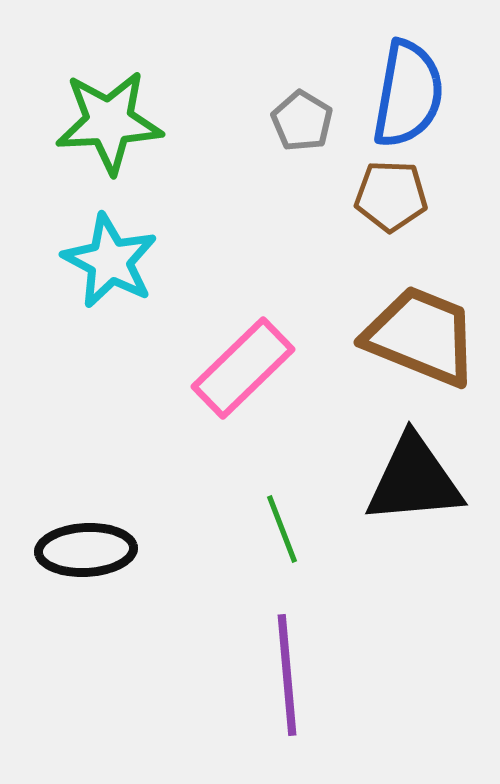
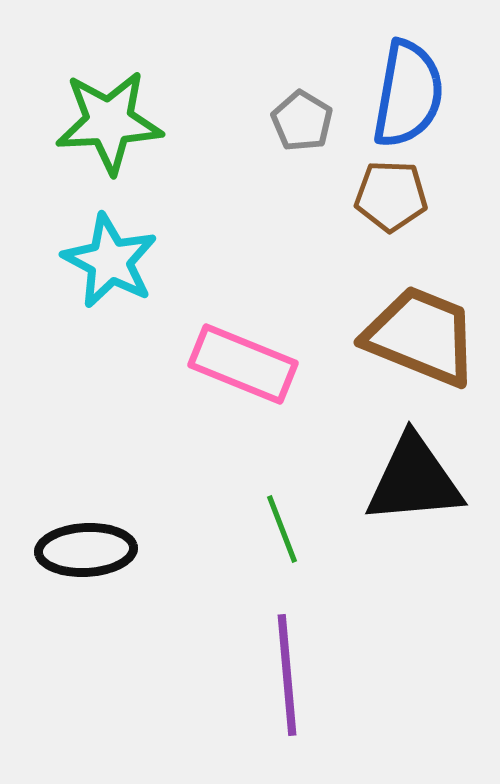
pink rectangle: moved 4 px up; rotated 66 degrees clockwise
